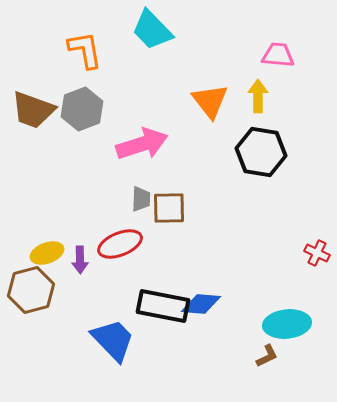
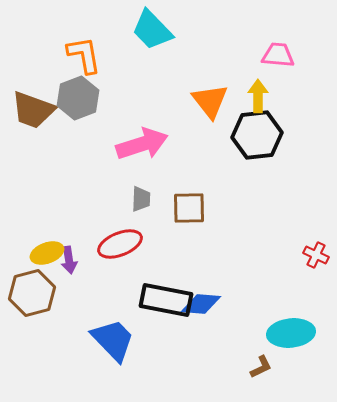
orange L-shape: moved 1 px left, 5 px down
gray hexagon: moved 4 px left, 11 px up
black hexagon: moved 4 px left, 17 px up; rotated 15 degrees counterclockwise
brown square: moved 20 px right
red cross: moved 1 px left, 2 px down
purple arrow: moved 11 px left; rotated 8 degrees counterclockwise
brown hexagon: moved 1 px right, 3 px down
black rectangle: moved 3 px right, 6 px up
cyan ellipse: moved 4 px right, 9 px down
brown L-shape: moved 6 px left, 11 px down
